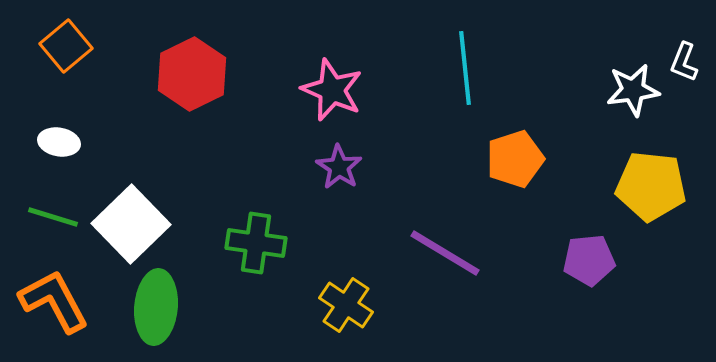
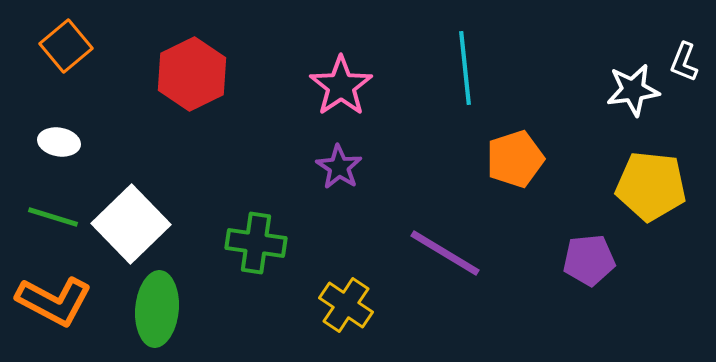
pink star: moved 9 px right, 4 px up; rotated 14 degrees clockwise
orange L-shape: rotated 146 degrees clockwise
green ellipse: moved 1 px right, 2 px down
